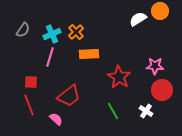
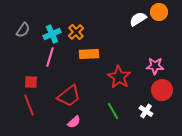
orange circle: moved 1 px left, 1 px down
pink semicircle: moved 18 px right, 3 px down; rotated 96 degrees clockwise
